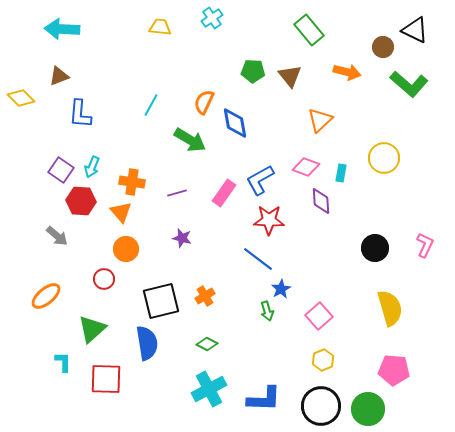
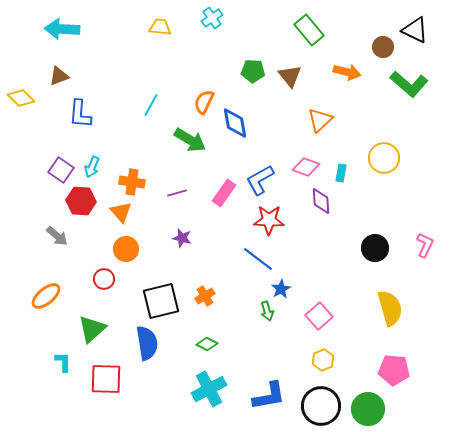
blue L-shape at (264, 399): moved 5 px right, 3 px up; rotated 12 degrees counterclockwise
